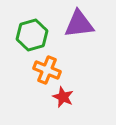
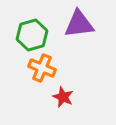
orange cross: moved 5 px left, 2 px up
